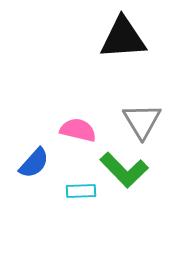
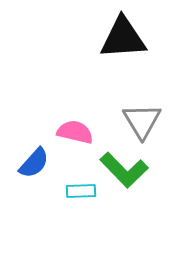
pink semicircle: moved 3 px left, 2 px down
